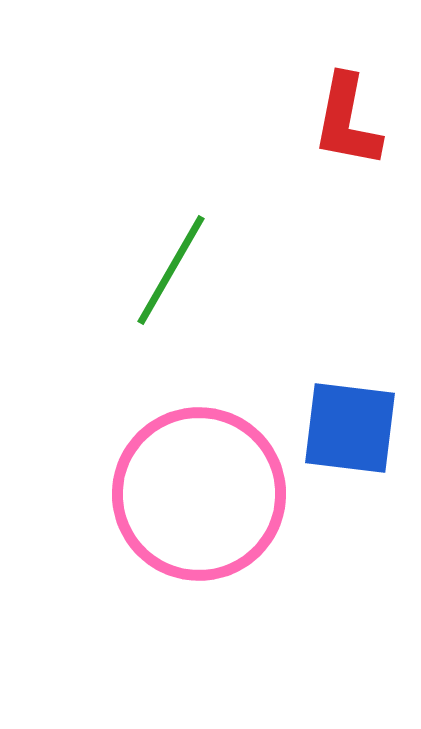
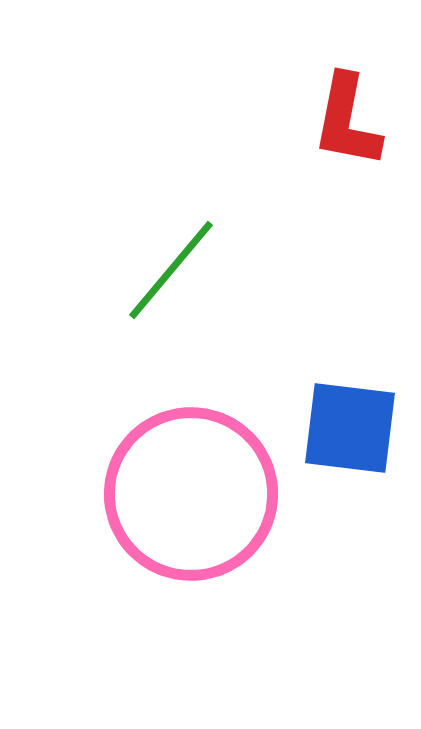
green line: rotated 10 degrees clockwise
pink circle: moved 8 px left
